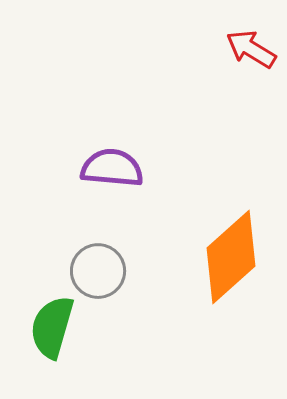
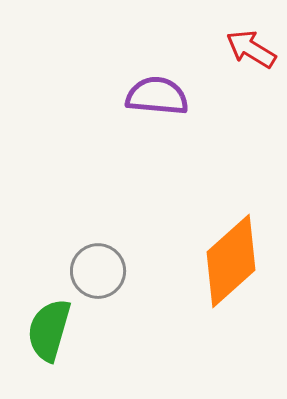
purple semicircle: moved 45 px right, 72 px up
orange diamond: moved 4 px down
green semicircle: moved 3 px left, 3 px down
